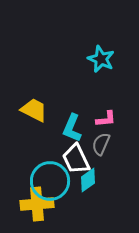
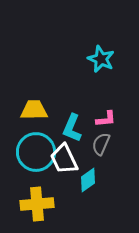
yellow trapezoid: rotated 28 degrees counterclockwise
white trapezoid: moved 12 px left
cyan circle: moved 14 px left, 29 px up
